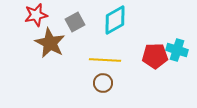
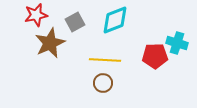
cyan diamond: rotated 8 degrees clockwise
brown star: rotated 20 degrees clockwise
cyan cross: moved 7 px up
